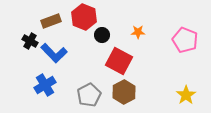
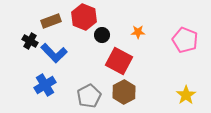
gray pentagon: moved 1 px down
